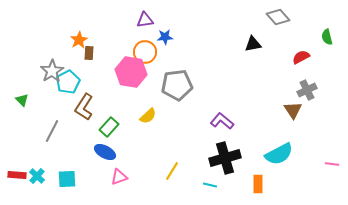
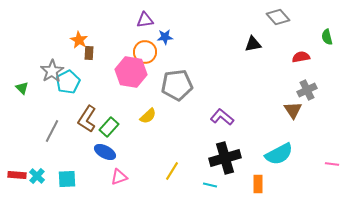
orange star: rotated 12 degrees counterclockwise
red semicircle: rotated 18 degrees clockwise
green triangle: moved 12 px up
brown L-shape: moved 3 px right, 12 px down
purple L-shape: moved 4 px up
